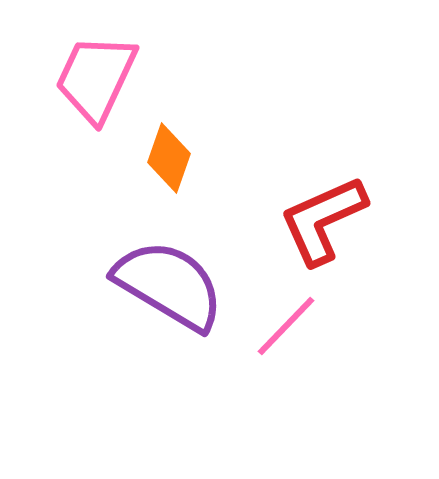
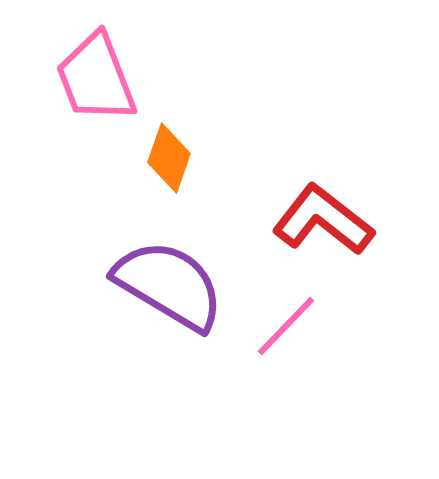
pink trapezoid: rotated 46 degrees counterclockwise
red L-shape: rotated 62 degrees clockwise
